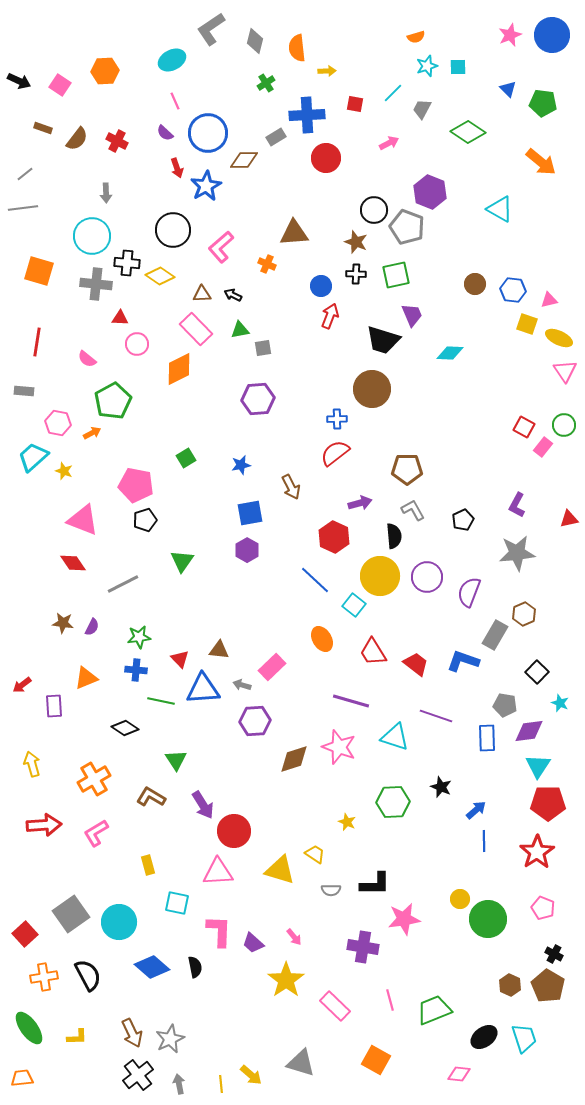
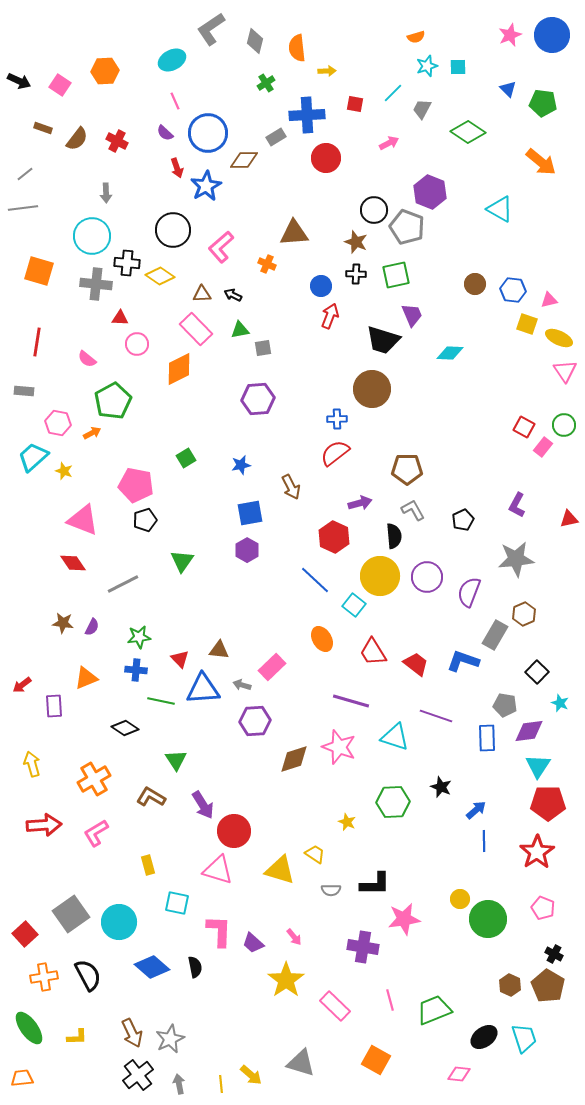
gray star at (517, 553): moved 1 px left, 6 px down
pink triangle at (218, 872): moved 2 px up; rotated 20 degrees clockwise
